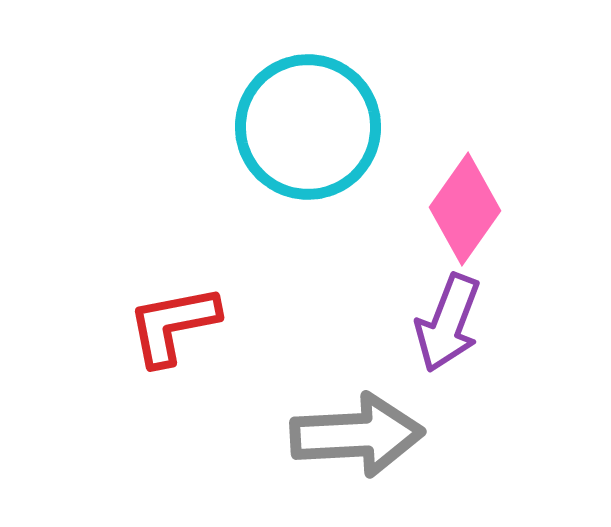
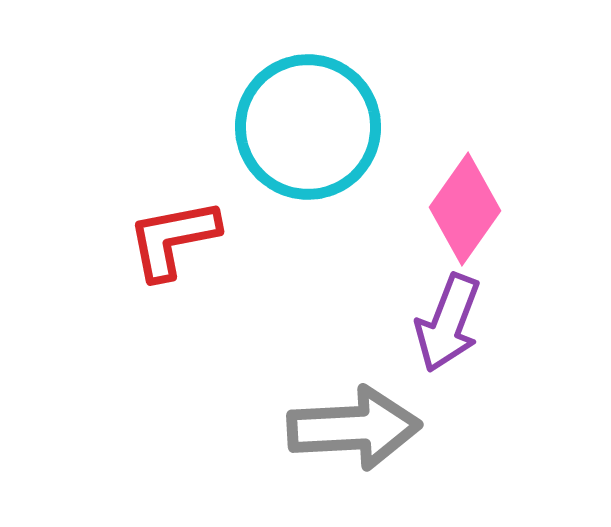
red L-shape: moved 86 px up
gray arrow: moved 3 px left, 7 px up
